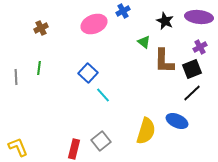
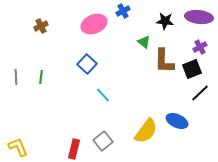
black star: rotated 18 degrees counterclockwise
brown cross: moved 2 px up
green line: moved 2 px right, 9 px down
blue square: moved 1 px left, 9 px up
black line: moved 8 px right
yellow semicircle: rotated 20 degrees clockwise
gray square: moved 2 px right
